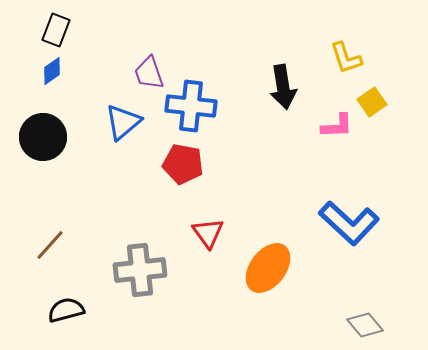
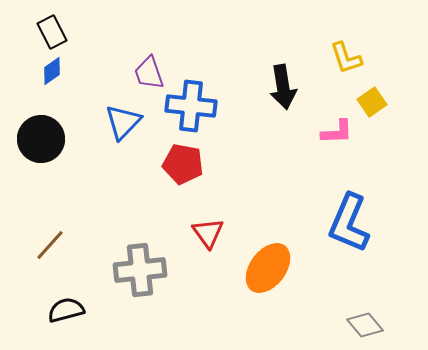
black rectangle: moved 4 px left, 2 px down; rotated 48 degrees counterclockwise
blue triangle: rotated 6 degrees counterclockwise
pink L-shape: moved 6 px down
black circle: moved 2 px left, 2 px down
blue L-shape: rotated 70 degrees clockwise
